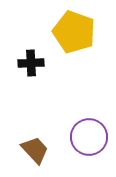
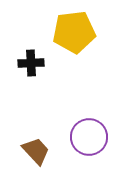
yellow pentagon: rotated 27 degrees counterclockwise
brown trapezoid: moved 1 px right, 1 px down
